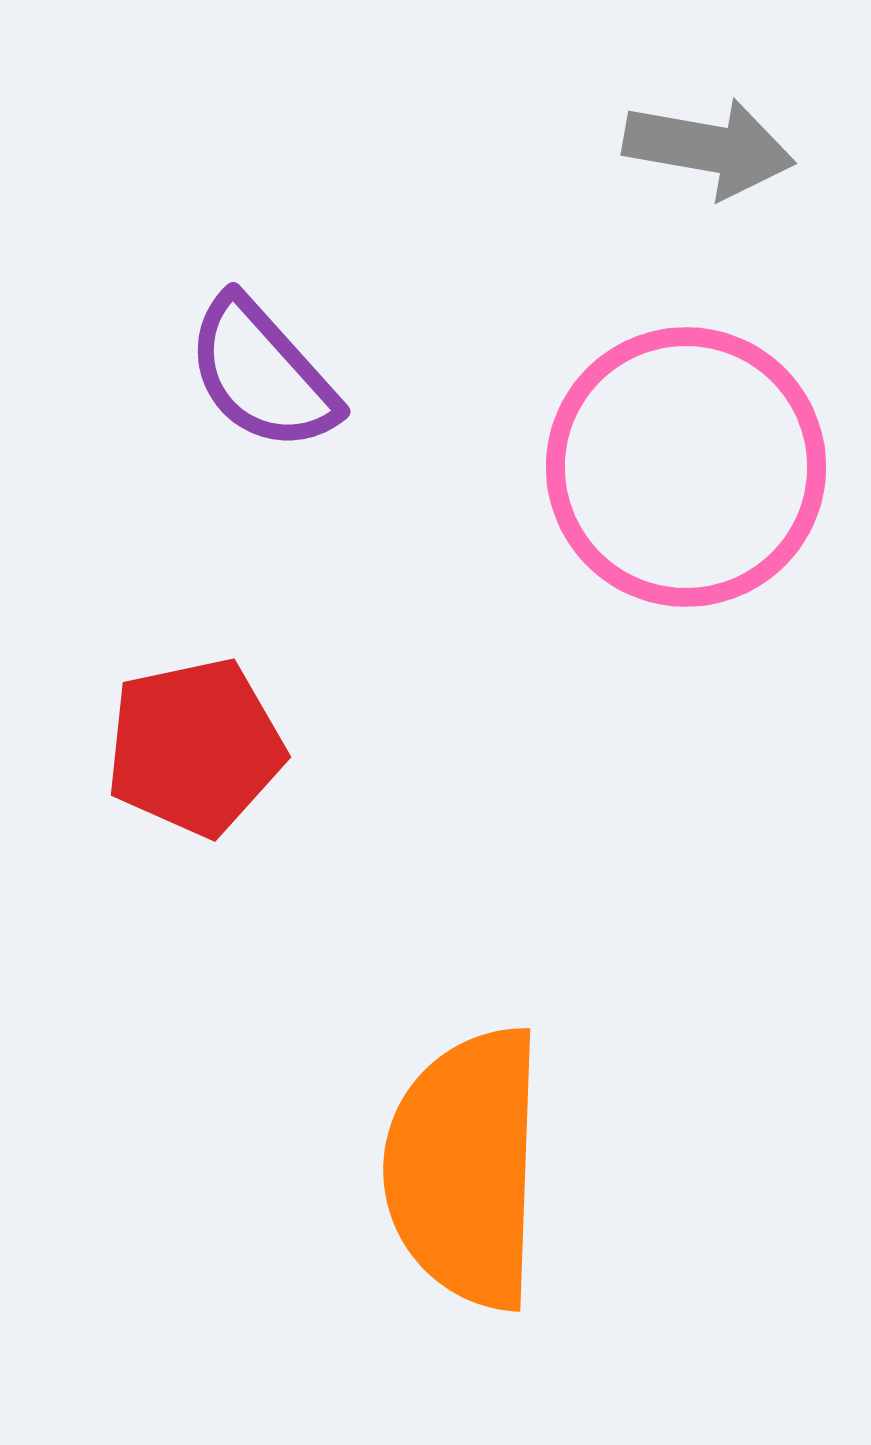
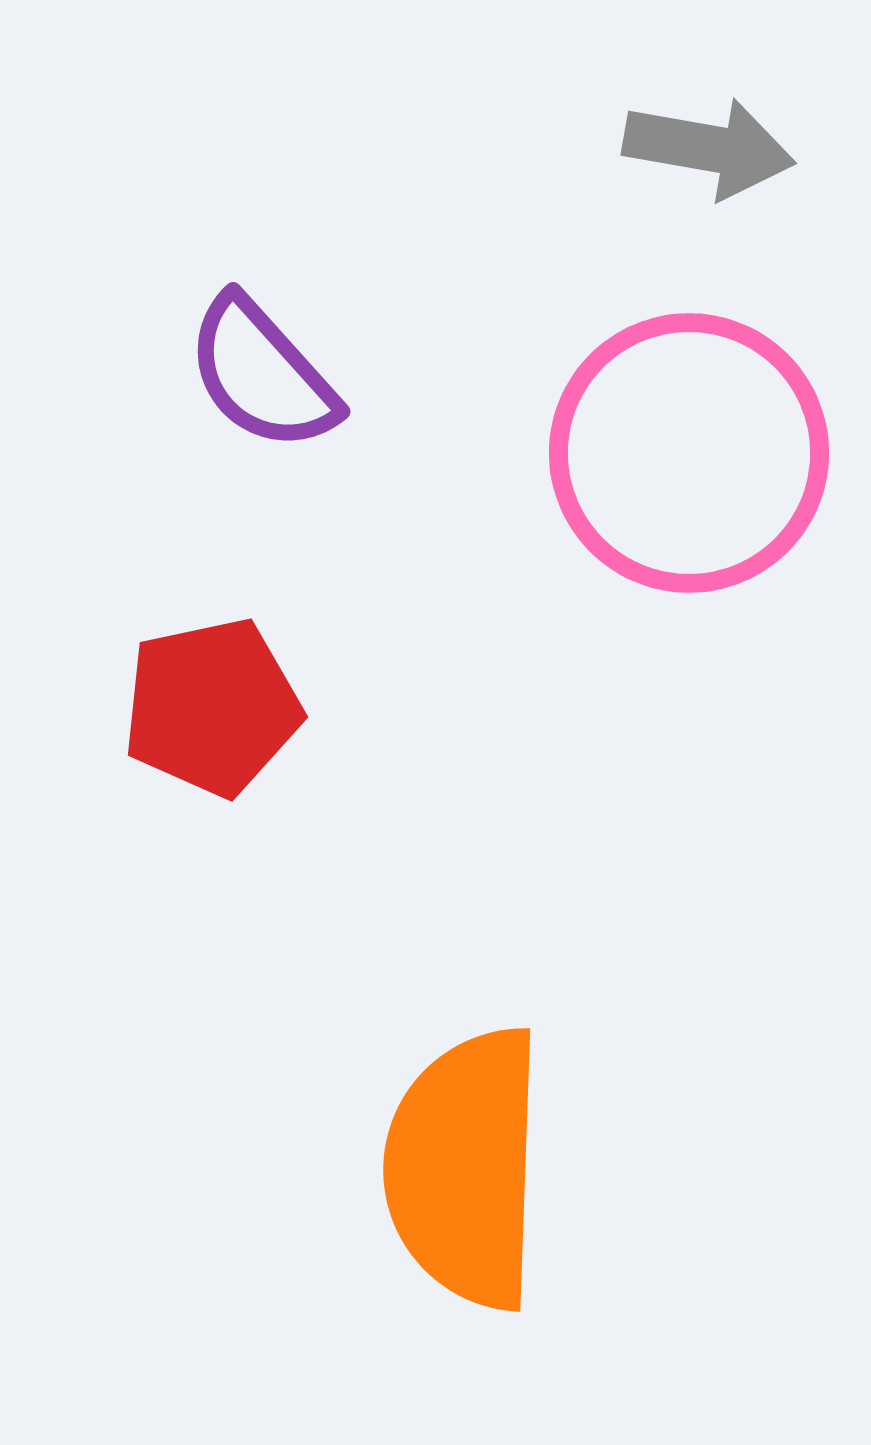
pink circle: moved 3 px right, 14 px up
red pentagon: moved 17 px right, 40 px up
